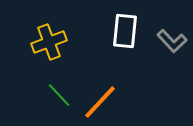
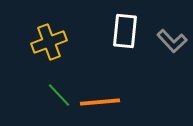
orange line: rotated 42 degrees clockwise
